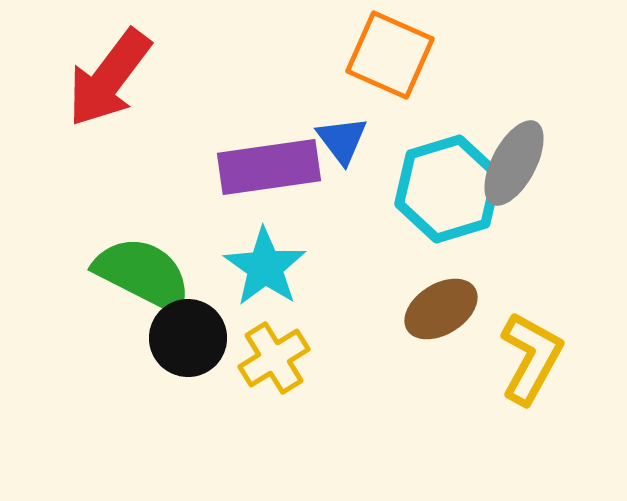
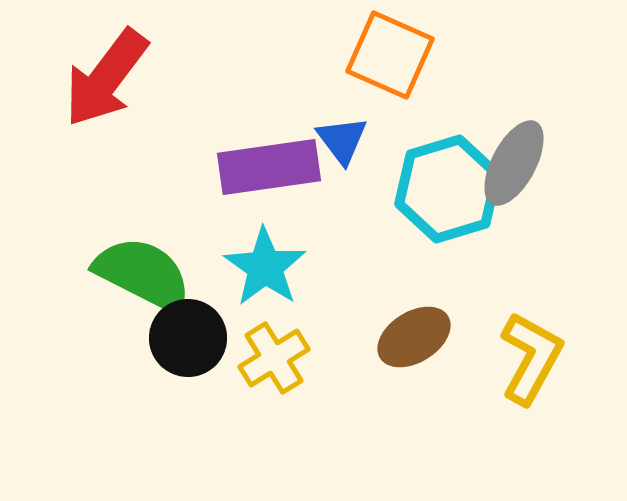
red arrow: moved 3 px left
brown ellipse: moved 27 px left, 28 px down
